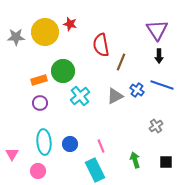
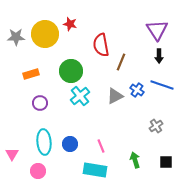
yellow circle: moved 2 px down
green circle: moved 8 px right
orange rectangle: moved 8 px left, 6 px up
cyan rectangle: rotated 55 degrees counterclockwise
